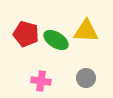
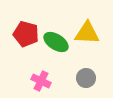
yellow triangle: moved 1 px right, 2 px down
green ellipse: moved 2 px down
pink cross: rotated 18 degrees clockwise
